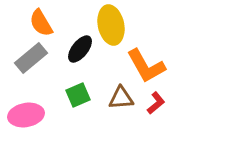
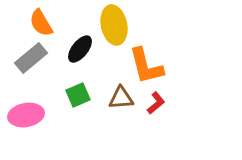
yellow ellipse: moved 3 px right
orange L-shape: rotated 15 degrees clockwise
